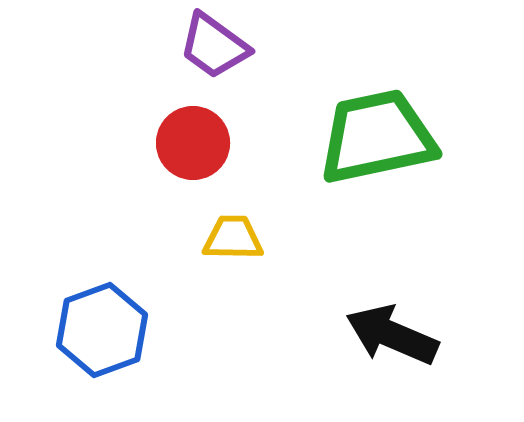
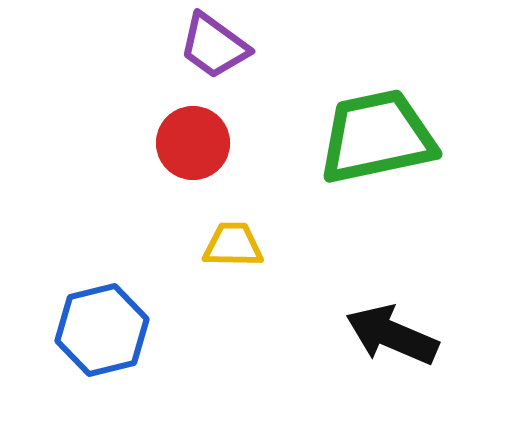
yellow trapezoid: moved 7 px down
blue hexagon: rotated 6 degrees clockwise
